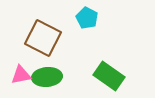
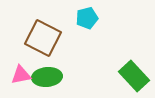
cyan pentagon: rotated 30 degrees clockwise
green rectangle: moved 25 px right; rotated 12 degrees clockwise
